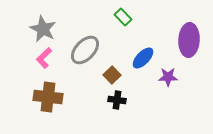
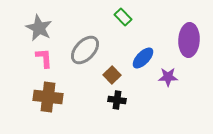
gray star: moved 4 px left, 1 px up
pink L-shape: rotated 130 degrees clockwise
